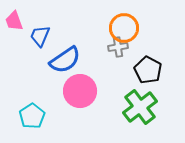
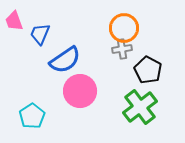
blue trapezoid: moved 2 px up
gray cross: moved 4 px right, 2 px down
